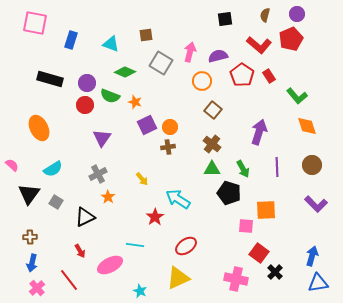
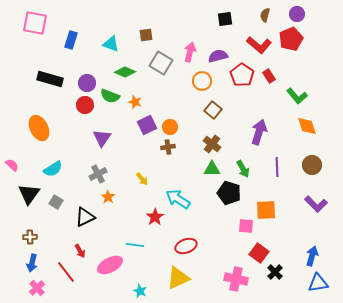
red ellipse at (186, 246): rotated 15 degrees clockwise
red line at (69, 280): moved 3 px left, 8 px up
